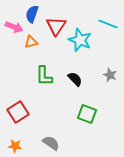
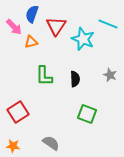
pink arrow: rotated 24 degrees clockwise
cyan star: moved 3 px right, 1 px up
black semicircle: rotated 42 degrees clockwise
orange star: moved 2 px left
